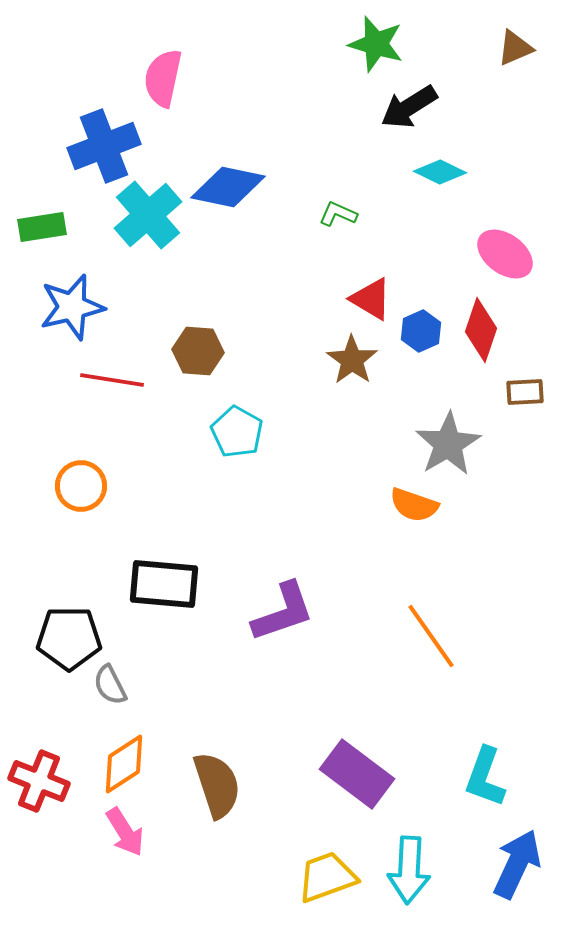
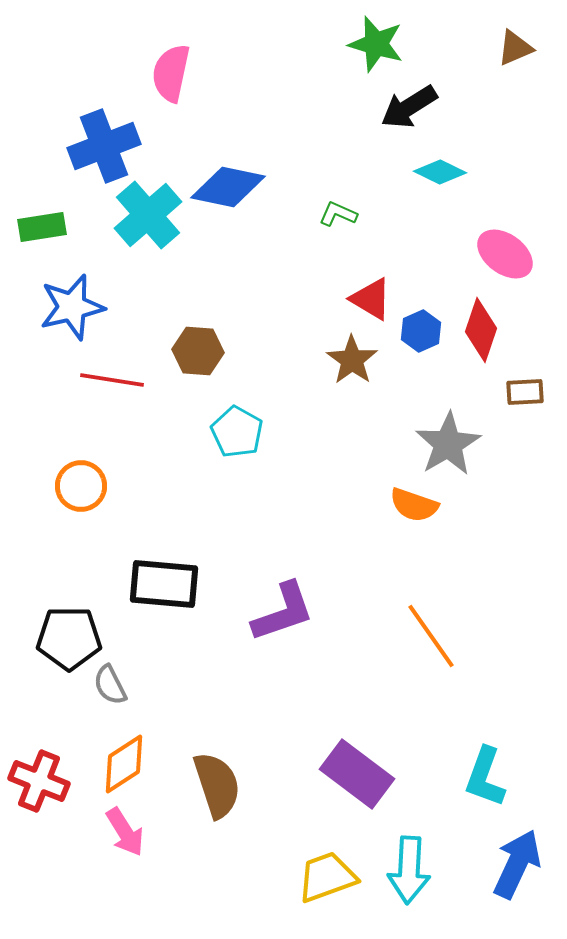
pink semicircle: moved 8 px right, 5 px up
